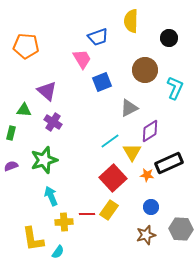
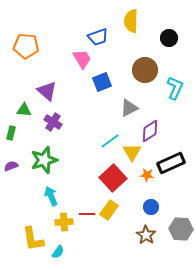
black rectangle: moved 2 px right
brown star: rotated 24 degrees counterclockwise
